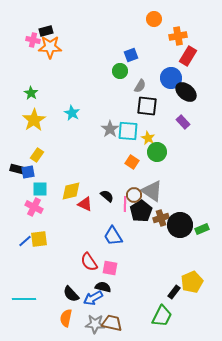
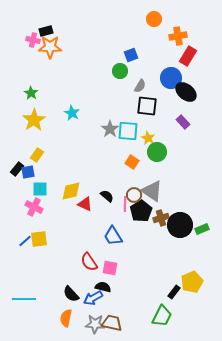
black rectangle at (17, 169): rotated 64 degrees counterclockwise
